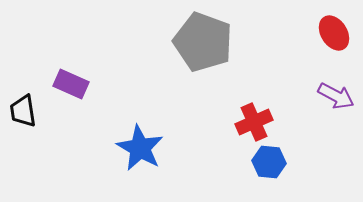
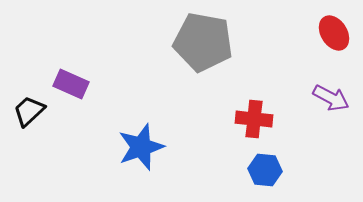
gray pentagon: rotated 10 degrees counterclockwise
purple arrow: moved 5 px left, 2 px down
black trapezoid: moved 6 px right; rotated 56 degrees clockwise
red cross: moved 3 px up; rotated 30 degrees clockwise
blue star: moved 1 px right, 1 px up; rotated 24 degrees clockwise
blue hexagon: moved 4 px left, 8 px down
